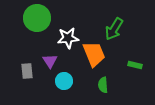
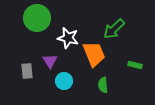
green arrow: rotated 15 degrees clockwise
white star: rotated 20 degrees clockwise
